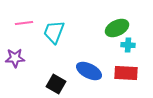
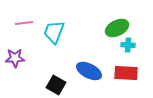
black square: moved 1 px down
